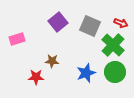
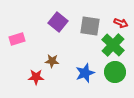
purple square: rotated 12 degrees counterclockwise
gray square: rotated 15 degrees counterclockwise
blue star: moved 1 px left
